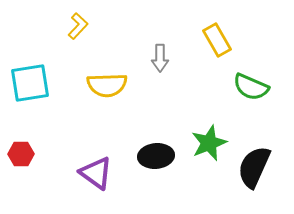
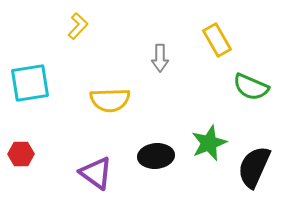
yellow semicircle: moved 3 px right, 15 px down
